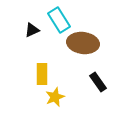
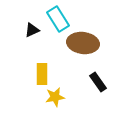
cyan rectangle: moved 1 px left, 1 px up
yellow star: rotated 12 degrees clockwise
